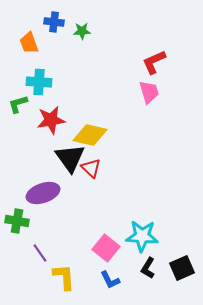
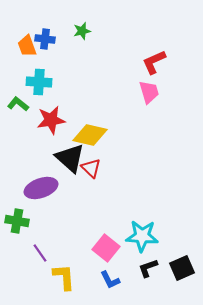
blue cross: moved 9 px left, 17 px down
green star: rotated 12 degrees counterclockwise
orange trapezoid: moved 2 px left, 3 px down
green L-shape: rotated 55 degrees clockwise
black triangle: rotated 12 degrees counterclockwise
purple ellipse: moved 2 px left, 5 px up
black L-shape: rotated 40 degrees clockwise
